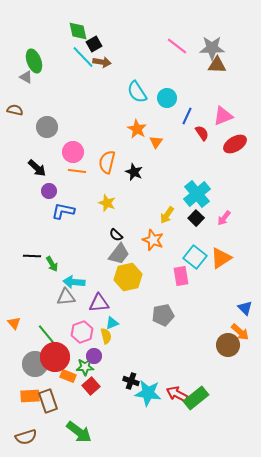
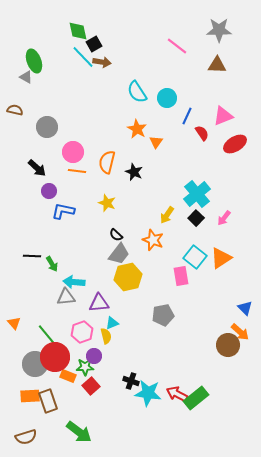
gray star at (212, 48): moved 7 px right, 18 px up
